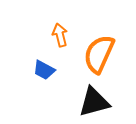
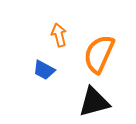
orange arrow: moved 1 px left
